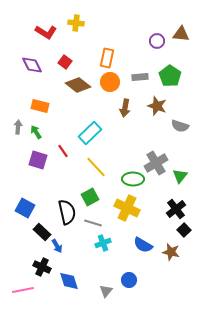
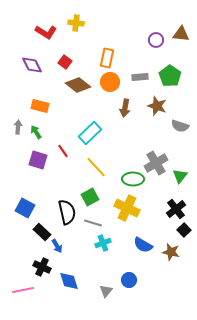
purple circle at (157, 41): moved 1 px left, 1 px up
